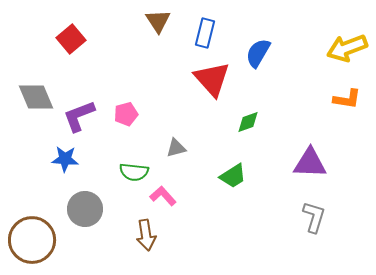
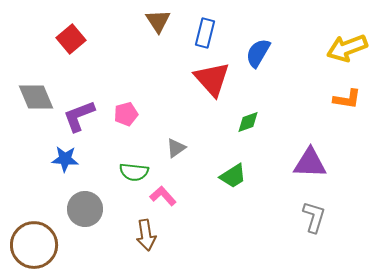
gray triangle: rotated 20 degrees counterclockwise
brown circle: moved 2 px right, 5 px down
